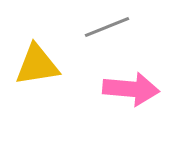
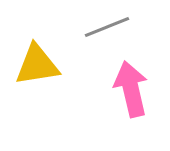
pink arrow: rotated 108 degrees counterclockwise
